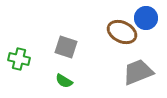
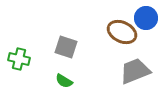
gray trapezoid: moved 3 px left, 1 px up
